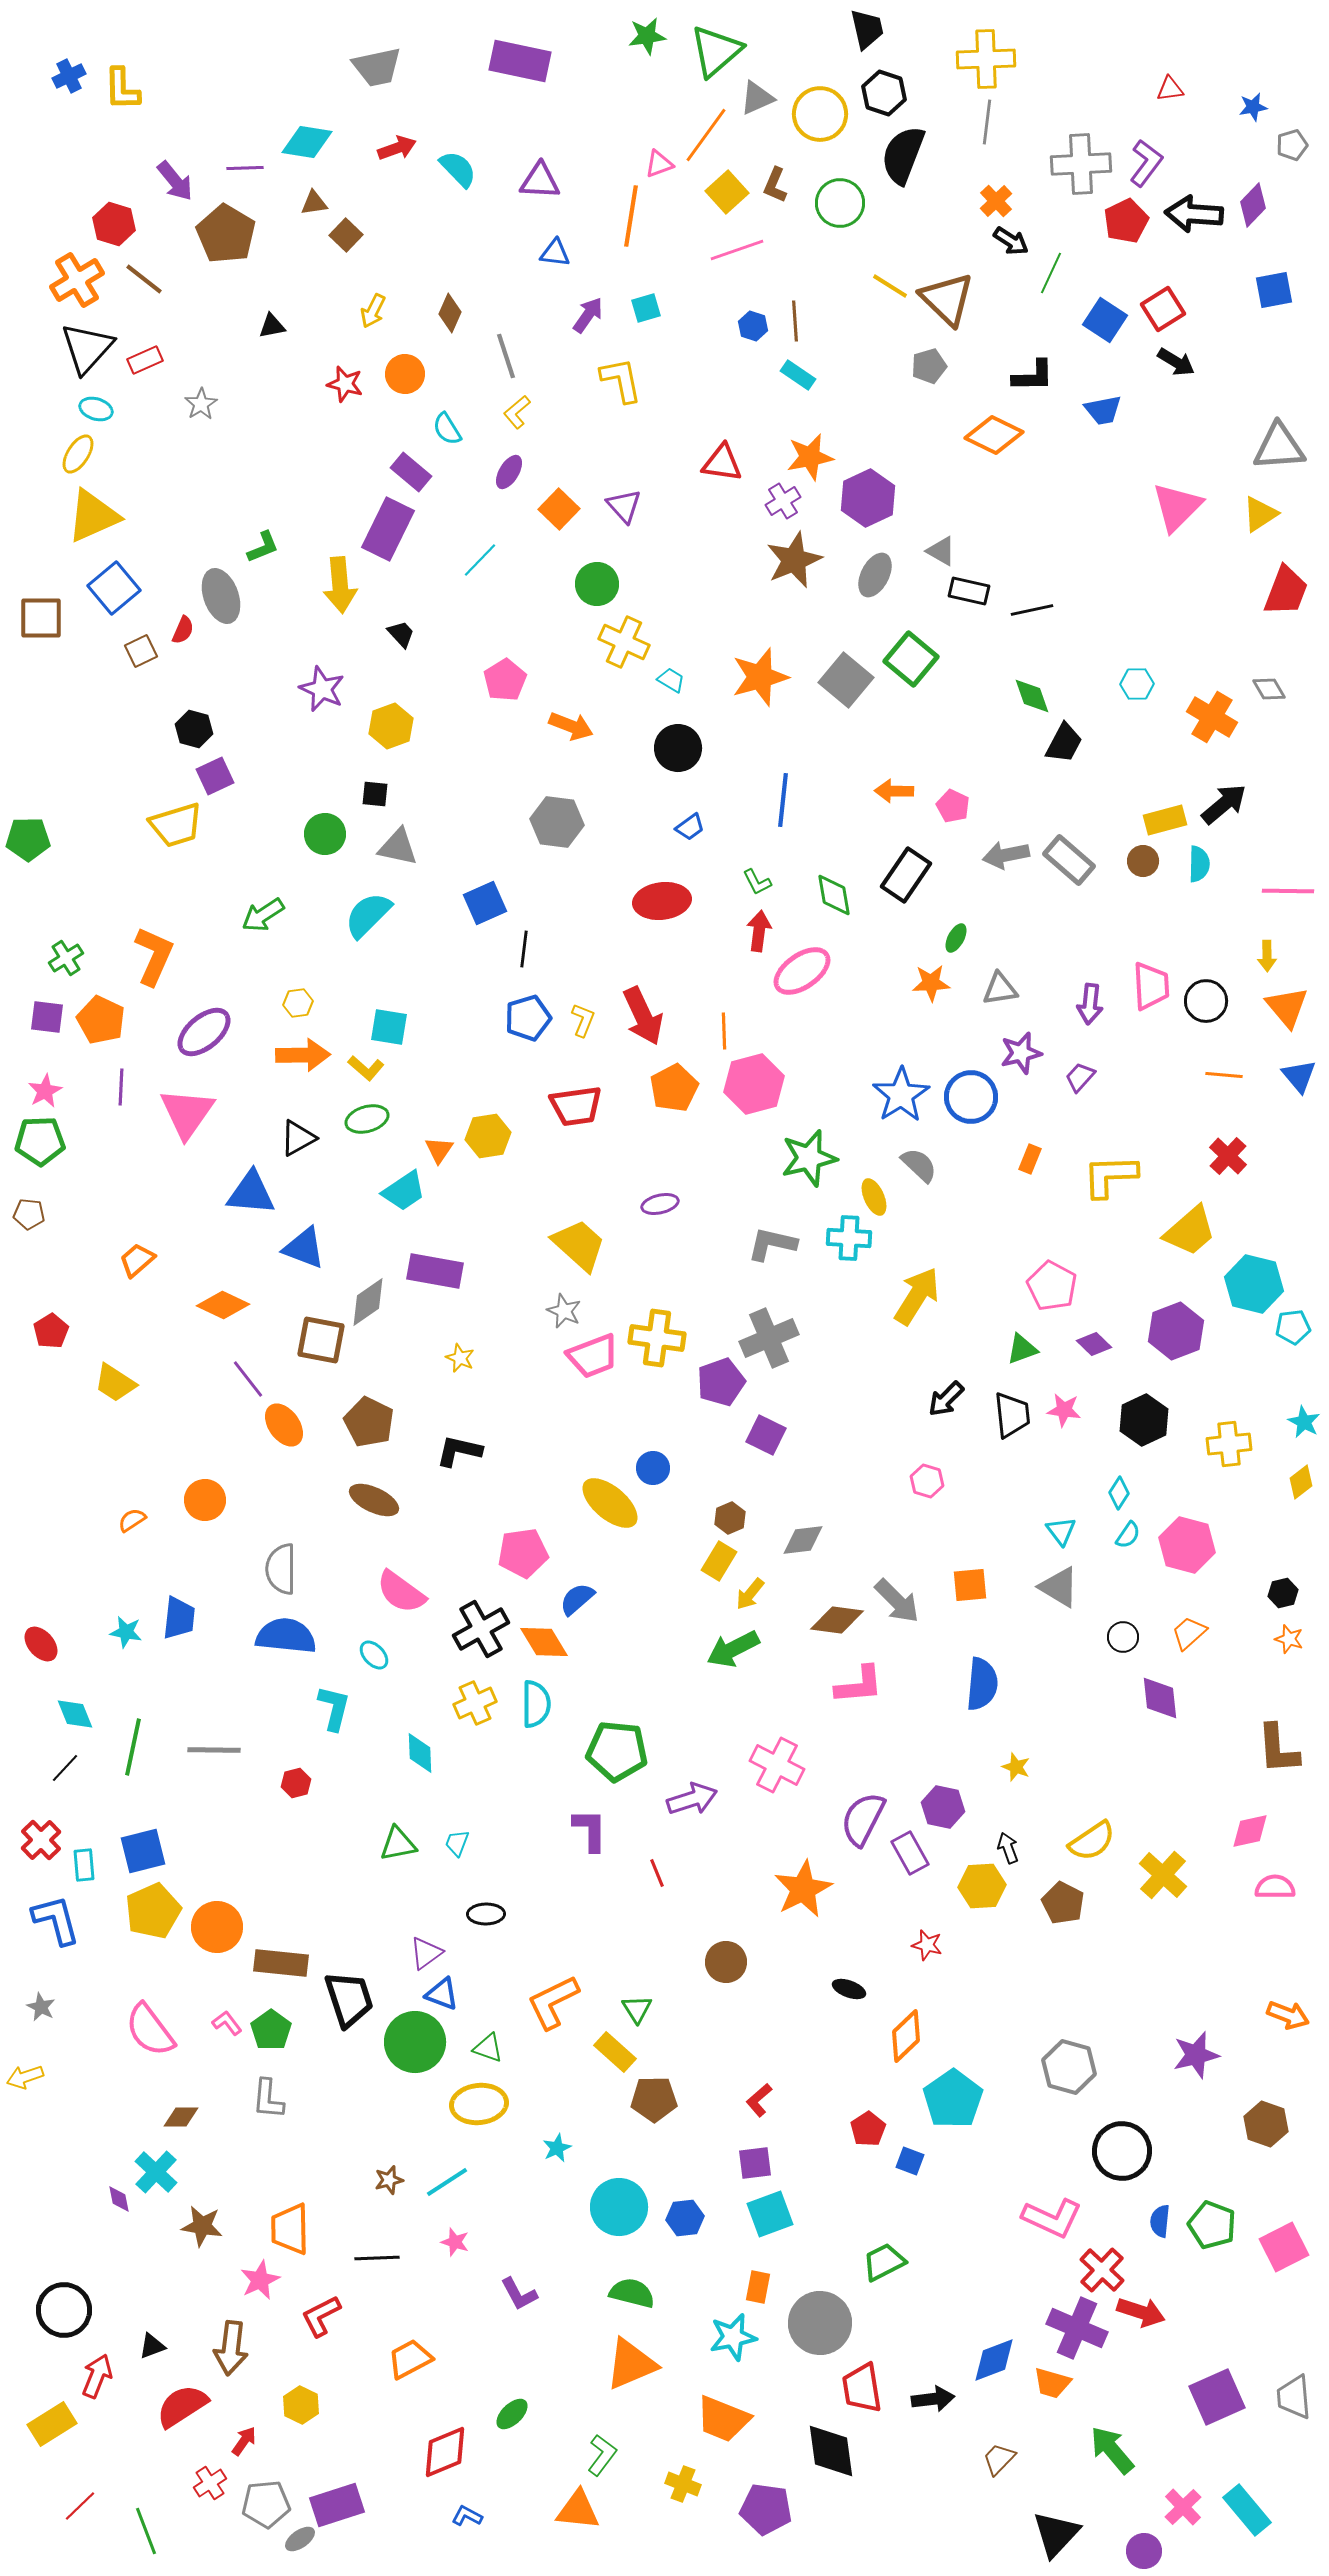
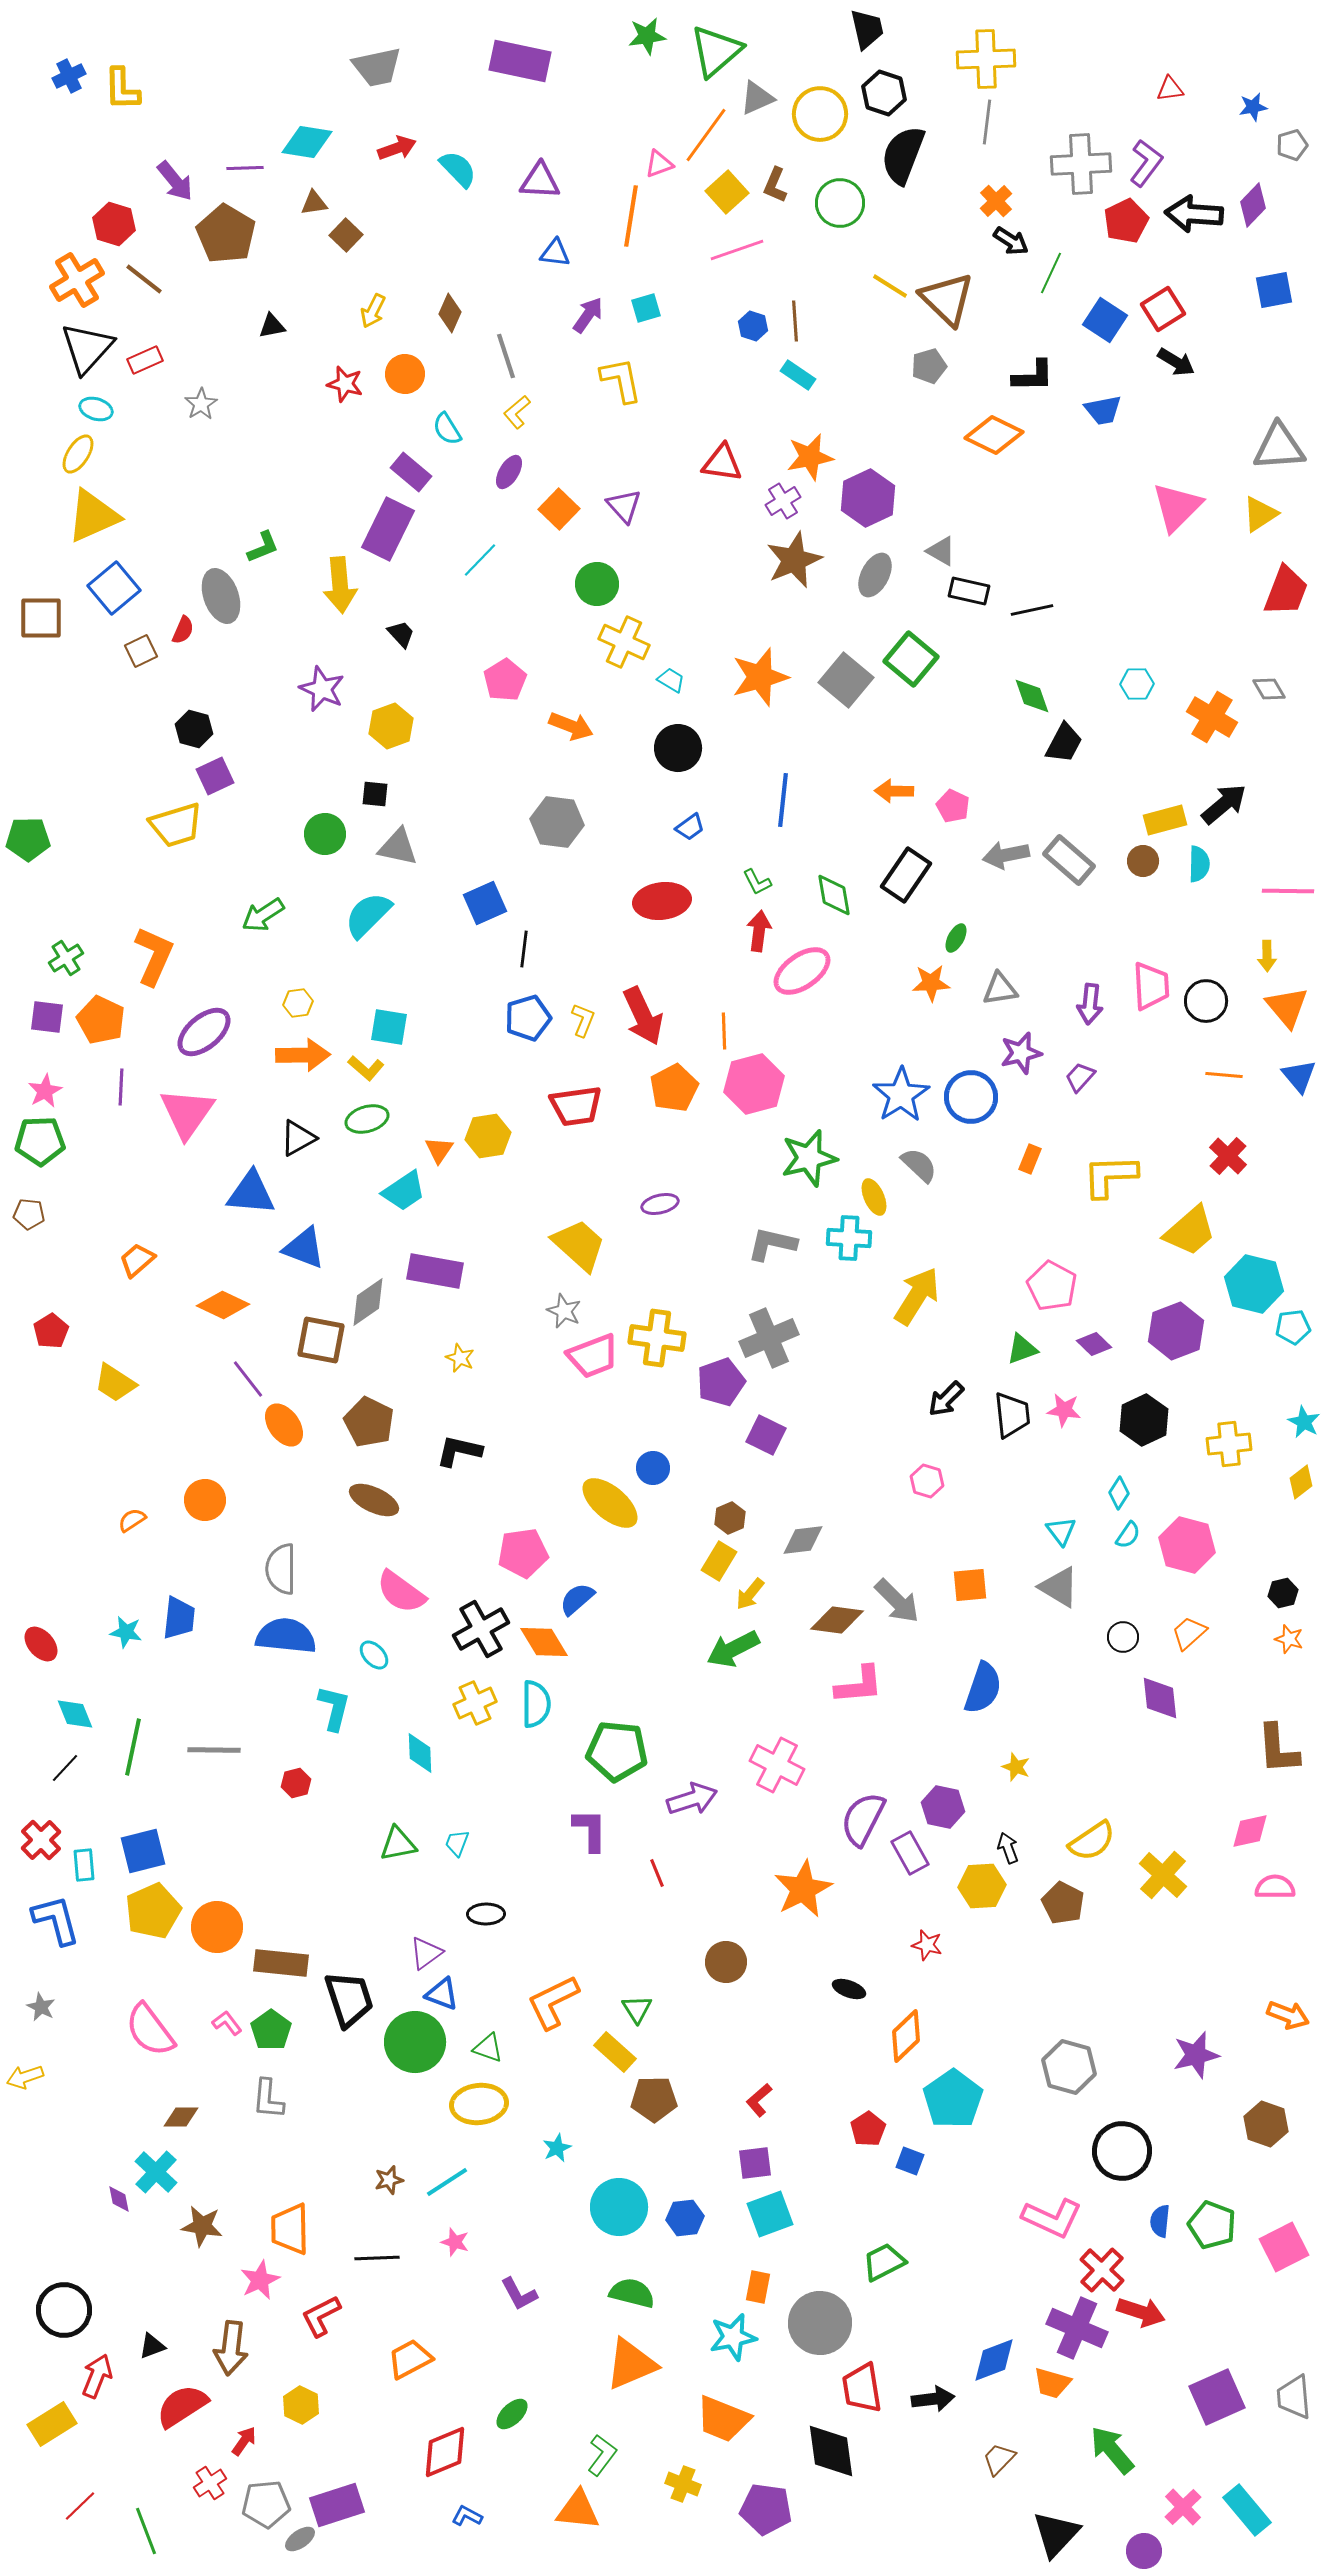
blue semicircle at (982, 1684): moved 1 px right, 4 px down; rotated 14 degrees clockwise
